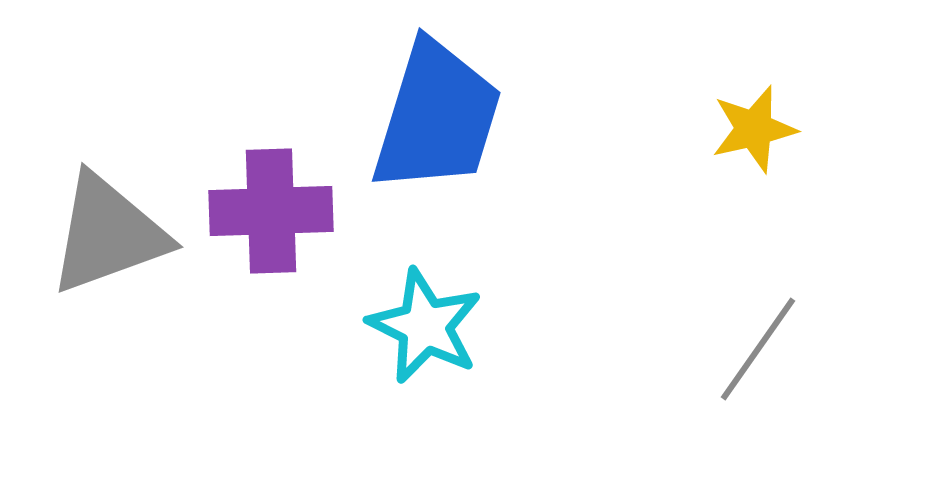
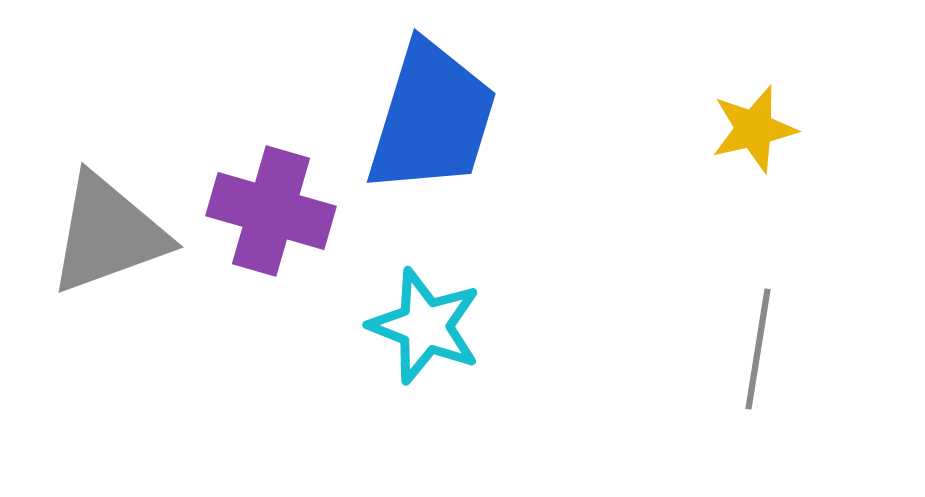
blue trapezoid: moved 5 px left, 1 px down
purple cross: rotated 18 degrees clockwise
cyan star: rotated 5 degrees counterclockwise
gray line: rotated 26 degrees counterclockwise
